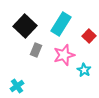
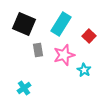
black square: moved 1 px left, 2 px up; rotated 20 degrees counterclockwise
gray rectangle: moved 2 px right; rotated 32 degrees counterclockwise
cyan cross: moved 7 px right, 2 px down
